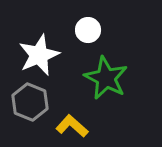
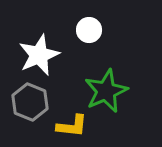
white circle: moved 1 px right
green star: moved 13 px down; rotated 21 degrees clockwise
yellow L-shape: rotated 144 degrees clockwise
